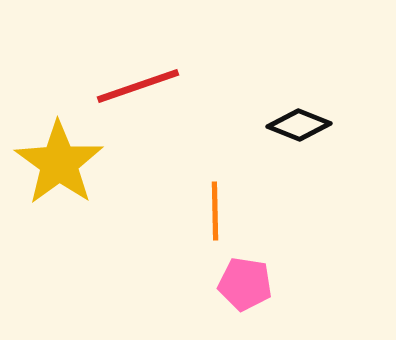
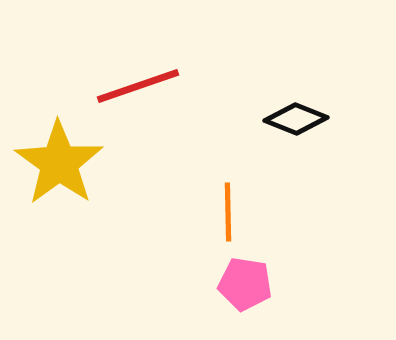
black diamond: moved 3 px left, 6 px up
orange line: moved 13 px right, 1 px down
